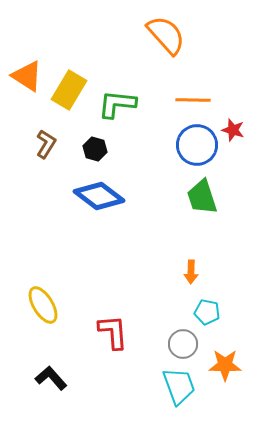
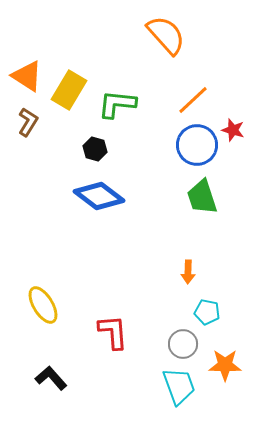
orange line: rotated 44 degrees counterclockwise
brown L-shape: moved 18 px left, 22 px up
orange arrow: moved 3 px left
